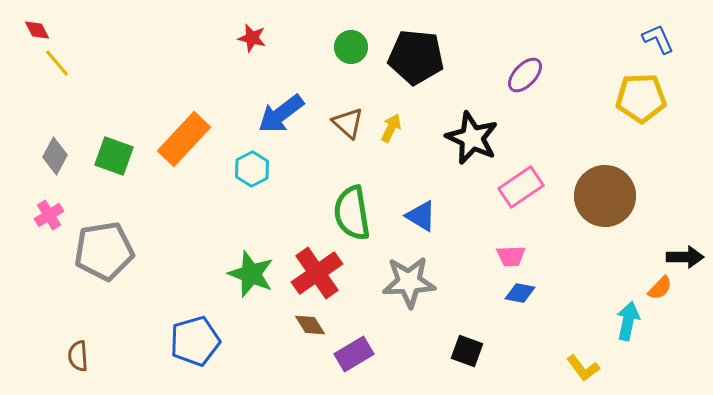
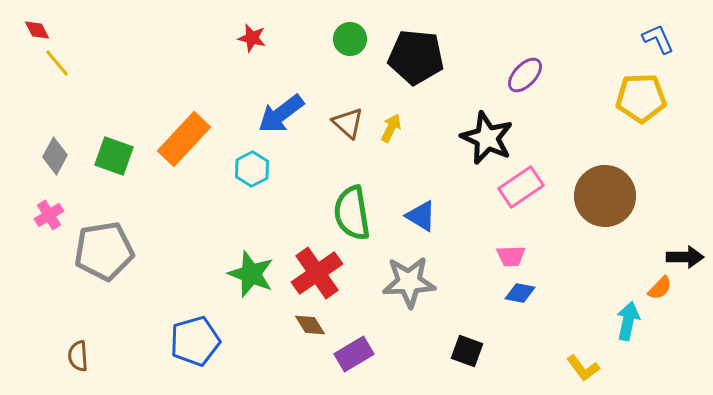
green circle: moved 1 px left, 8 px up
black star: moved 15 px right
